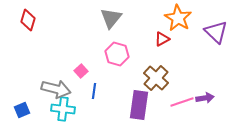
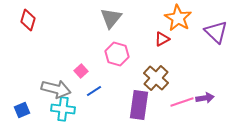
blue line: rotated 49 degrees clockwise
